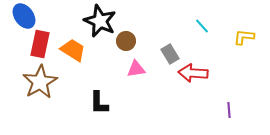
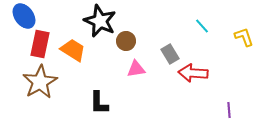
yellow L-shape: rotated 65 degrees clockwise
